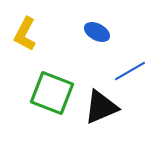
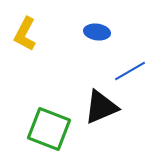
blue ellipse: rotated 20 degrees counterclockwise
green square: moved 3 px left, 36 px down
